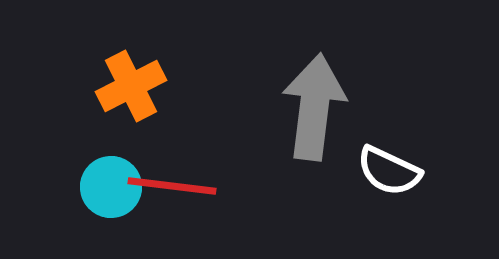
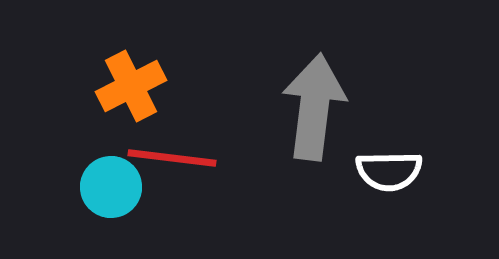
white semicircle: rotated 26 degrees counterclockwise
red line: moved 28 px up
